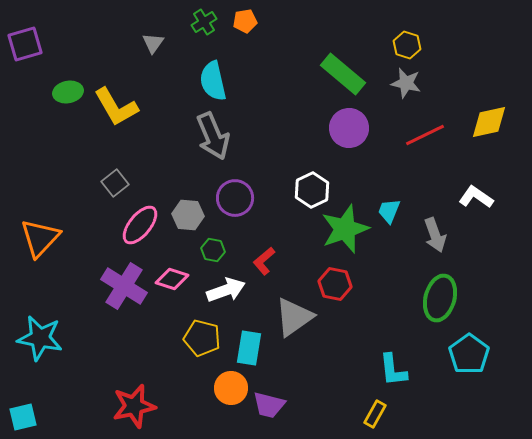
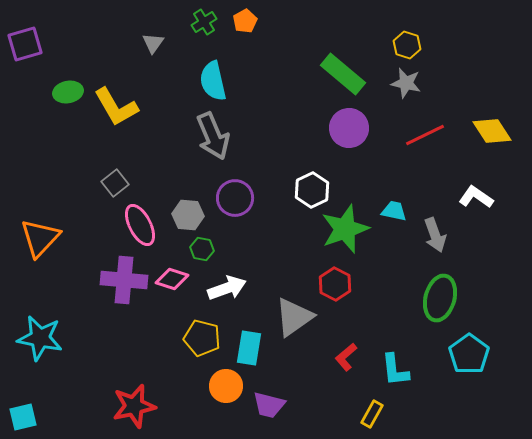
orange pentagon at (245, 21): rotated 20 degrees counterclockwise
yellow diamond at (489, 122): moved 3 px right, 9 px down; rotated 69 degrees clockwise
cyan trapezoid at (389, 211): moved 5 px right; rotated 80 degrees clockwise
pink ellipse at (140, 225): rotated 66 degrees counterclockwise
green hexagon at (213, 250): moved 11 px left, 1 px up
red L-shape at (264, 261): moved 82 px right, 96 px down
red hexagon at (335, 284): rotated 16 degrees clockwise
purple cross at (124, 286): moved 6 px up; rotated 27 degrees counterclockwise
white arrow at (226, 290): moved 1 px right, 2 px up
cyan L-shape at (393, 370): moved 2 px right
orange circle at (231, 388): moved 5 px left, 2 px up
yellow rectangle at (375, 414): moved 3 px left
